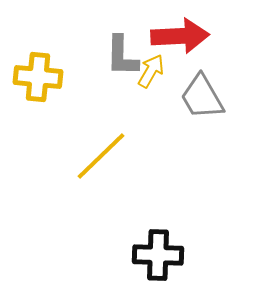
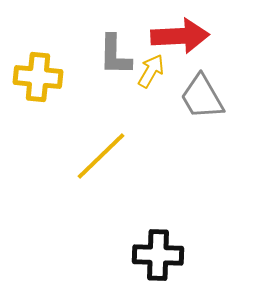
gray L-shape: moved 7 px left, 1 px up
